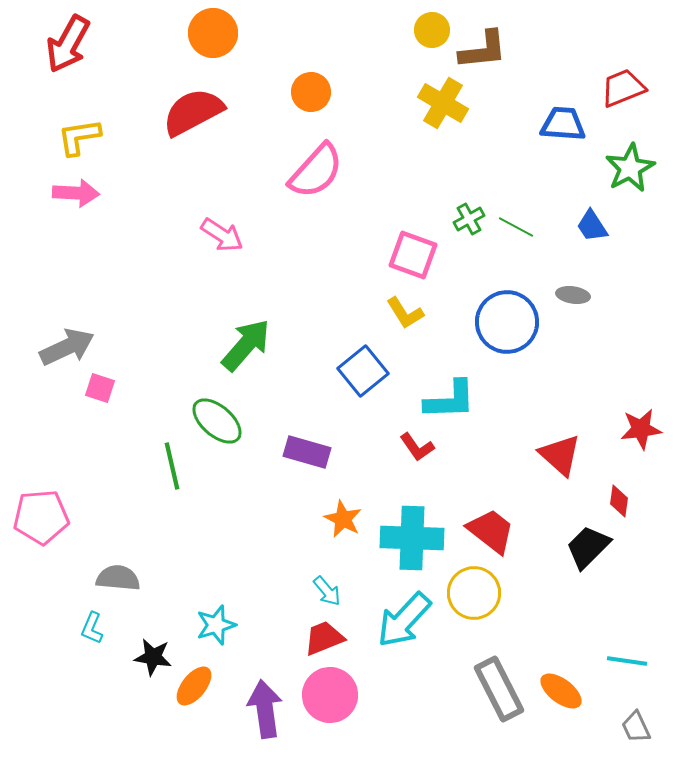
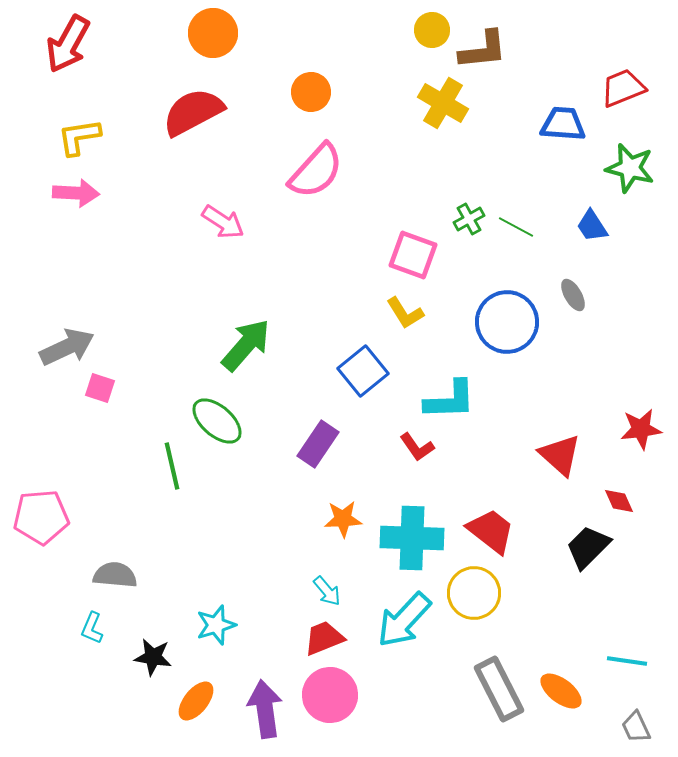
green star at (630, 168): rotated 30 degrees counterclockwise
pink arrow at (222, 235): moved 1 px right, 13 px up
gray ellipse at (573, 295): rotated 52 degrees clockwise
purple rectangle at (307, 452): moved 11 px right, 8 px up; rotated 72 degrees counterclockwise
red diamond at (619, 501): rotated 32 degrees counterclockwise
orange star at (343, 519): rotated 30 degrees counterclockwise
gray semicircle at (118, 578): moved 3 px left, 3 px up
orange ellipse at (194, 686): moved 2 px right, 15 px down
